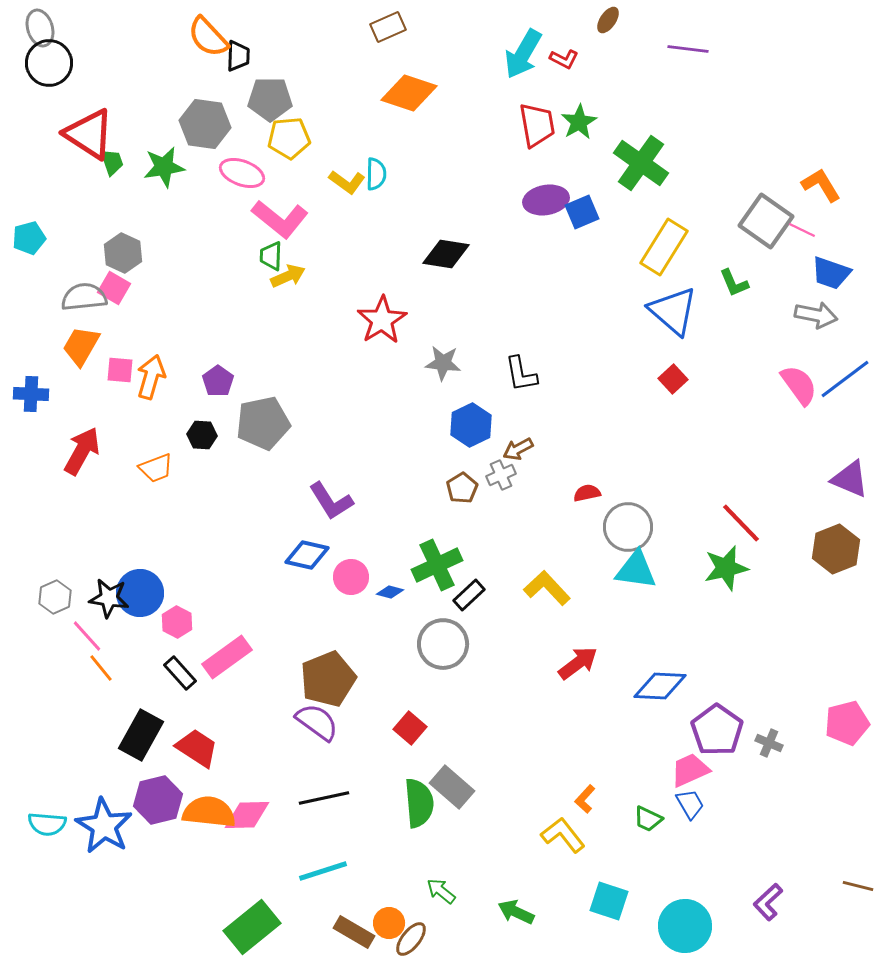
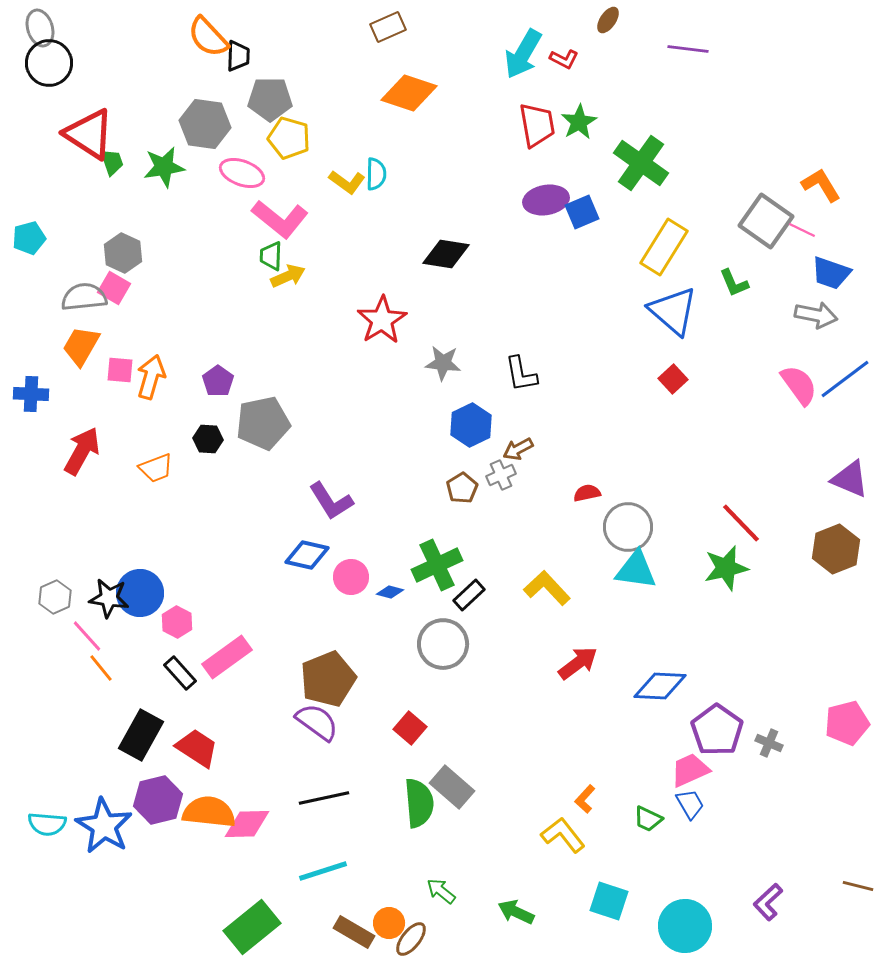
yellow pentagon at (289, 138): rotated 21 degrees clockwise
black hexagon at (202, 435): moved 6 px right, 4 px down
pink diamond at (247, 815): moved 9 px down
